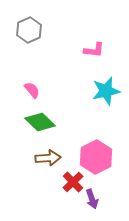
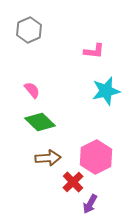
pink L-shape: moved 1 px down
purple arrow: moved 2 px left, 5 px down; rotated 48 degrees clockwise
